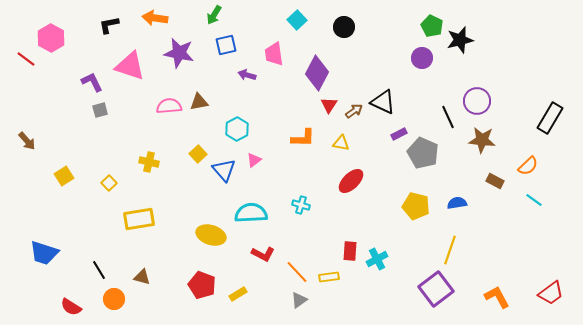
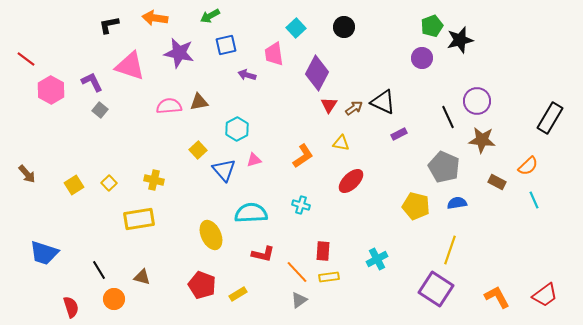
green arrow at (214, 15): moved 4 px left, 1 px down; rotated 30 degrees clockwise
cyan square at (297, 20): moved 1 px left, 8 px down
green pentagon at (432, 26): rotated 25 degrees clockwise
pink hexagon at (51, 38): moved 52 px down
gray square at (100, 110): rotated 35 degrees counterclockwise
brown arrow at (354, 111): moved 3 px up
orange L-shape at (303, 138): moved 18 px down; rotated 35 degrees counterclockwise
brown arrow at (27, 141): moved 33 px down
gray pentagon at (423, 153): moved 21 px right, 14 px down
yellow square at (198, 154): moved 4 px up
pink triangle at (254, 160): rotated 21 degrees clockwise
yellow cross at (149, 162): moved 5 px right, 18 px down
yellow square at (64, 176): moved 10 px right, 9 px down
brown rectangle at (495, 181): moved 2 px right, 1 px down
cyan line at (534, 200): rotated 30 degrees clockwise
yellow ellipse at (211, 235): rotated 48 degrees clockwise
red rectangle at (350, 251): moved 27 px left
red L-shape at (263, 254): rotated 15 degrees counterclockwise
purple square at (436, 289): rotated 20 degrees counterclockwise
red trapezoid at (551, 293): moved 6 px left, 2 px down
red semicircle at (71, 307): rotated 140 degrees counterclockwise
